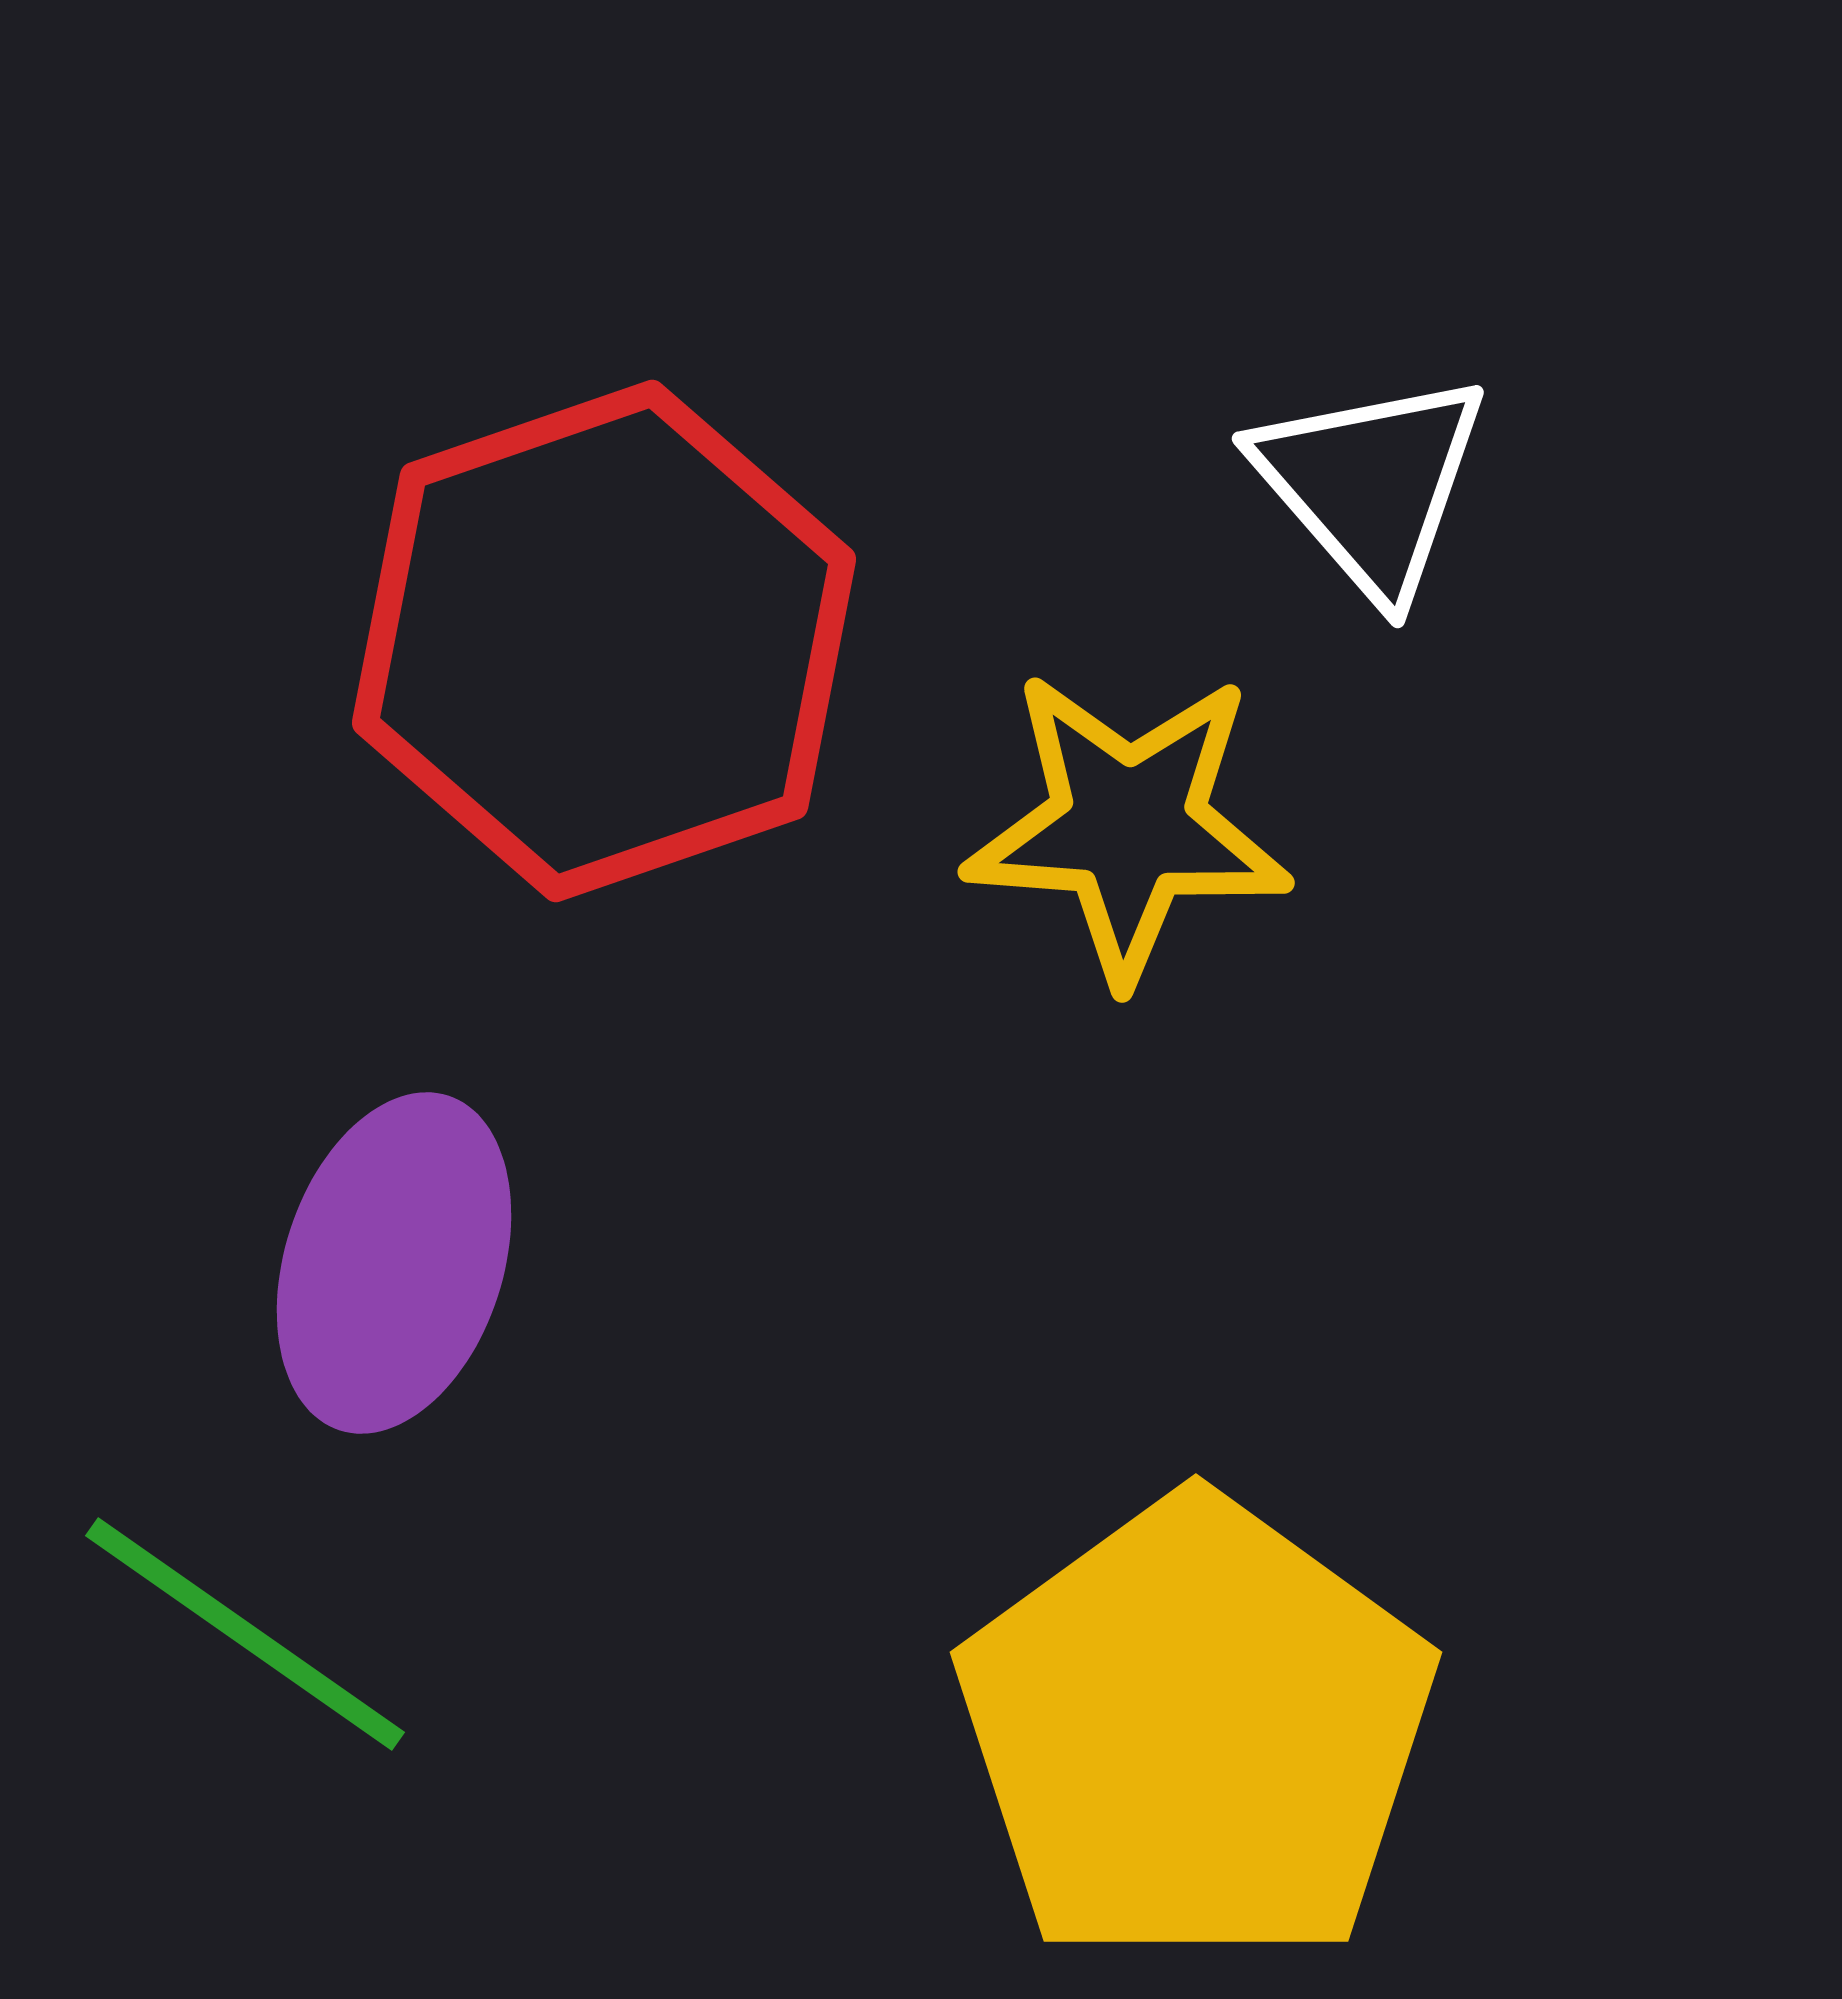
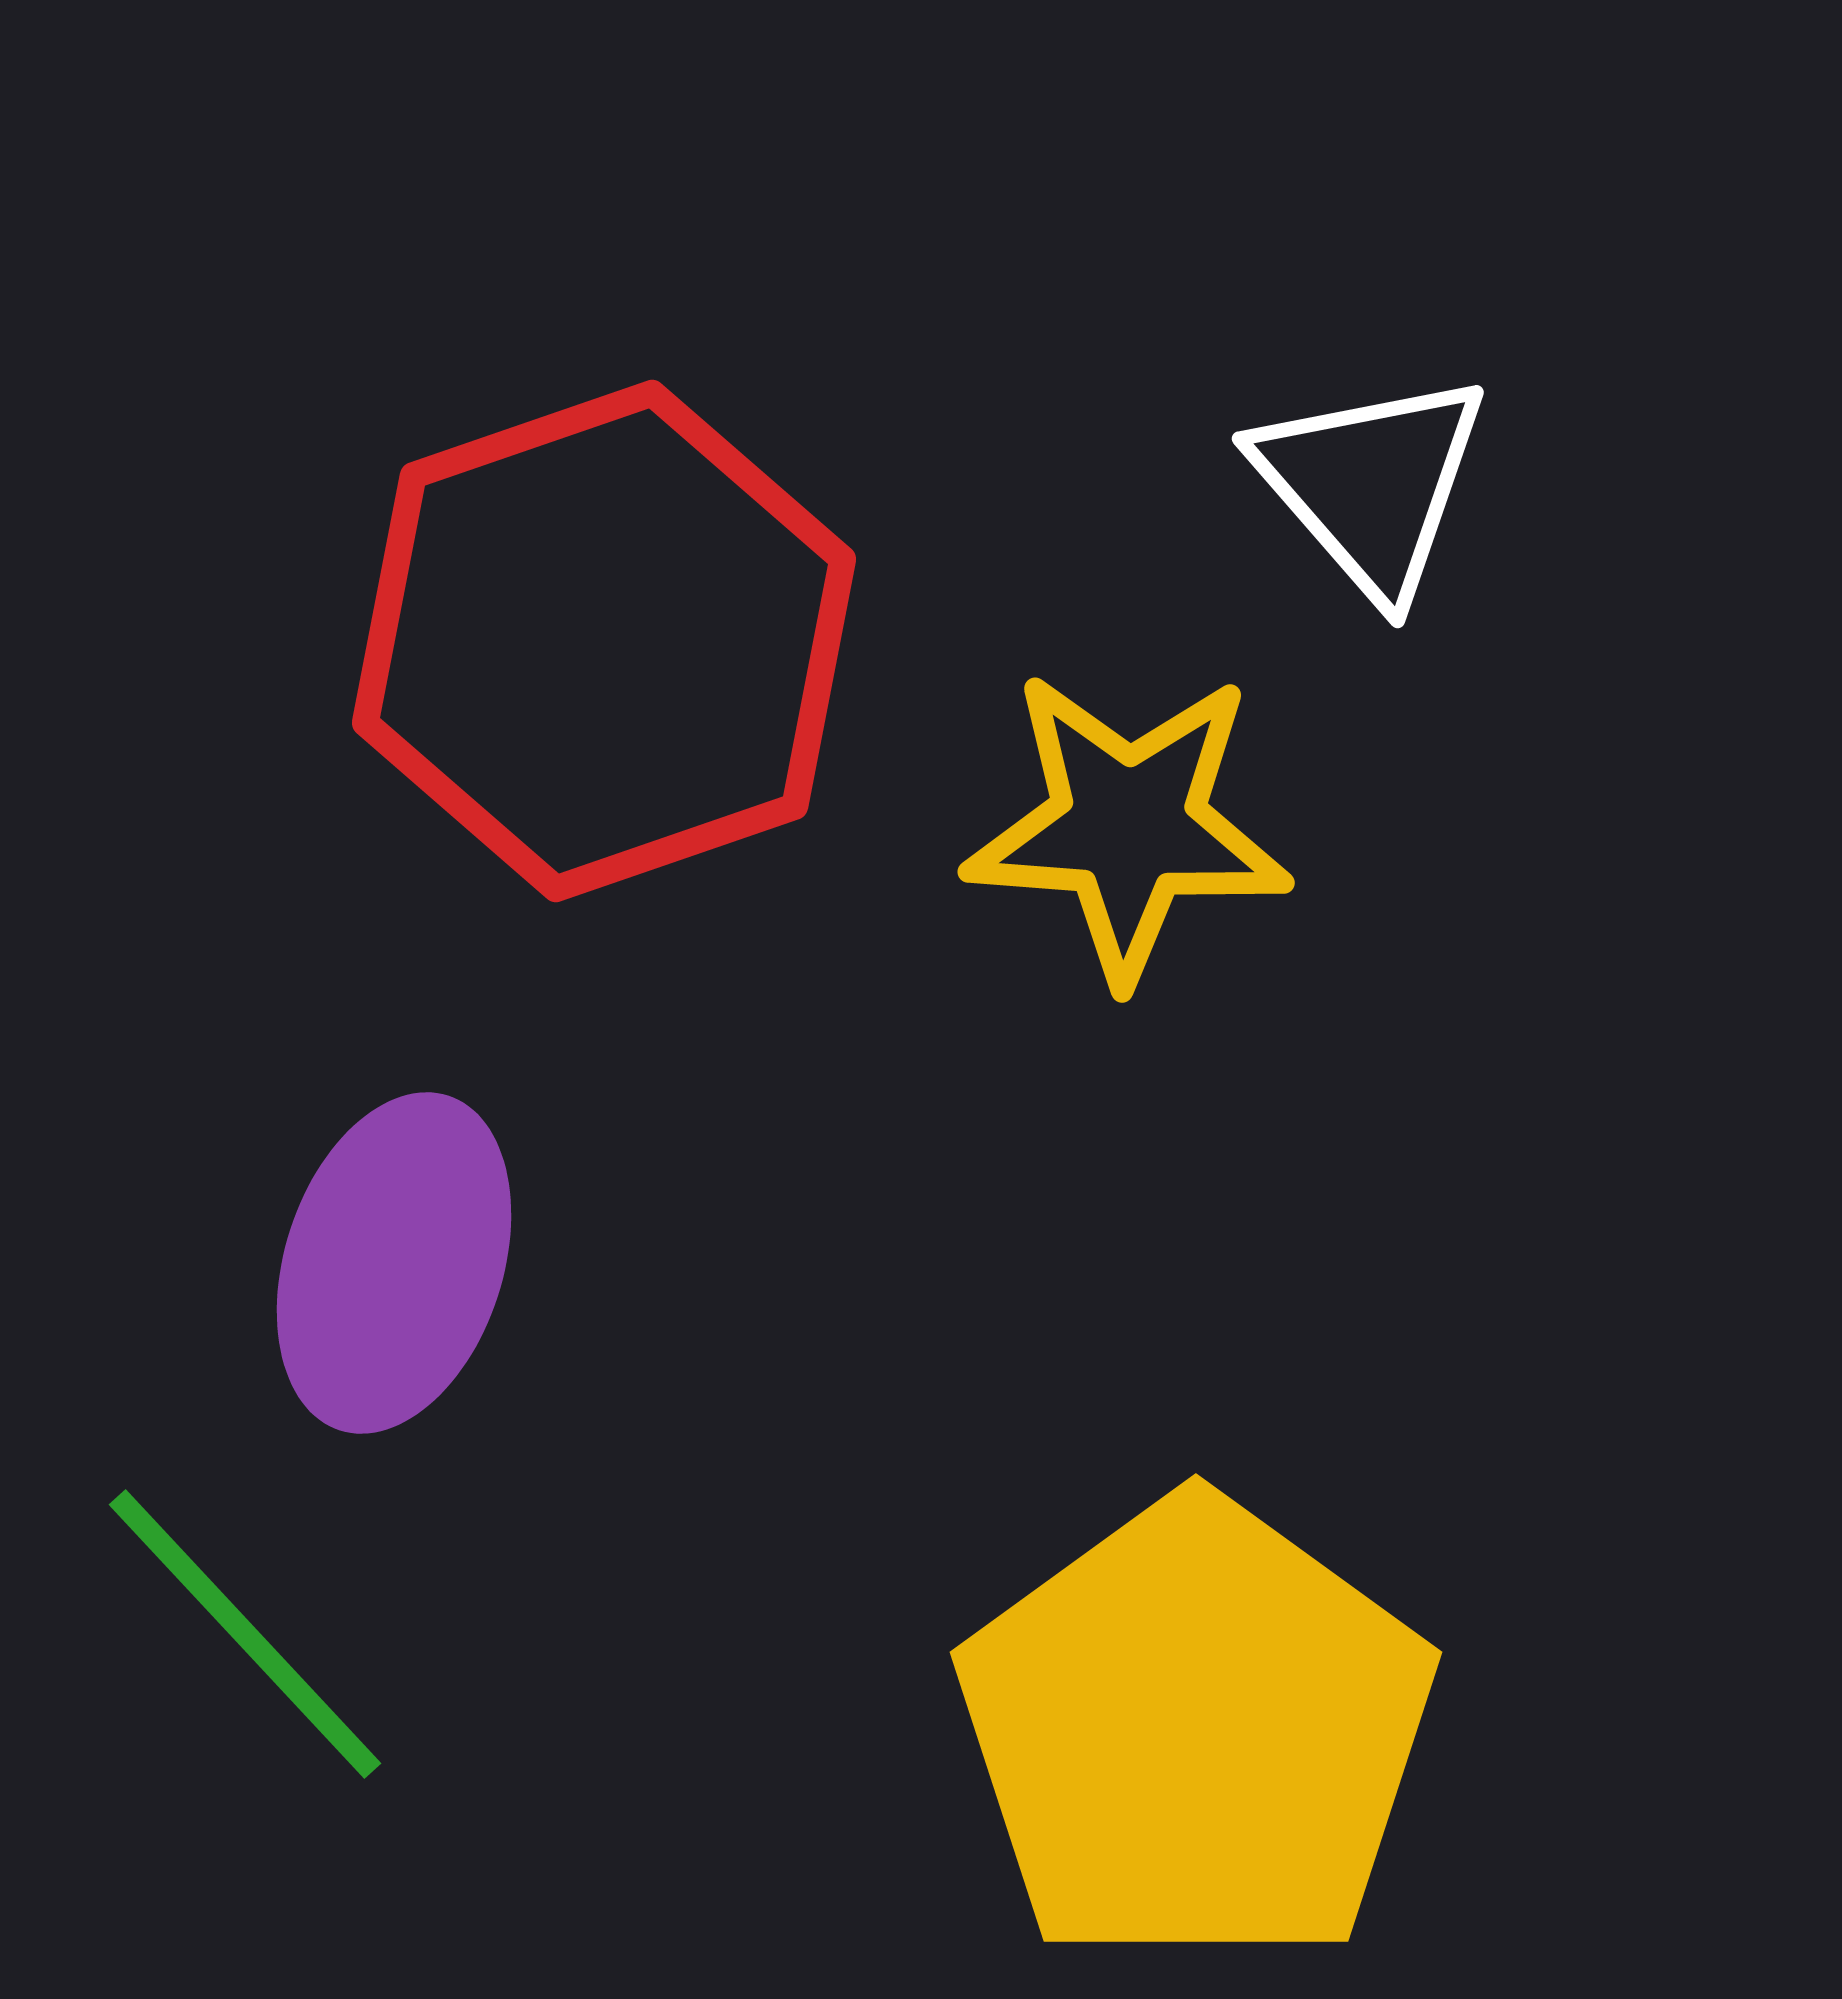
green line: rotated 12 degrees clockwise
